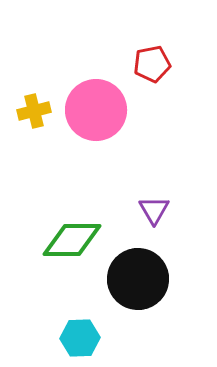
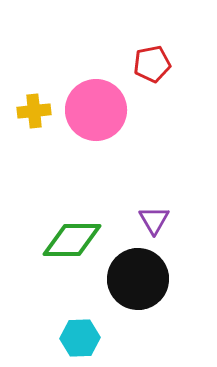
yellow cross: rotated 8 degrees clockwise
purple triangle: moved 10 px down
